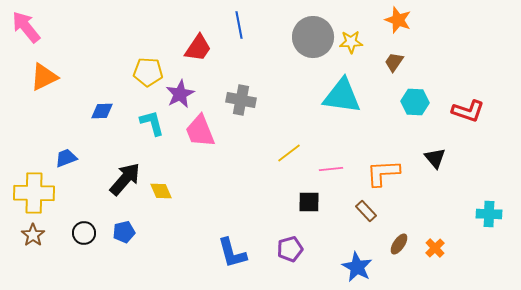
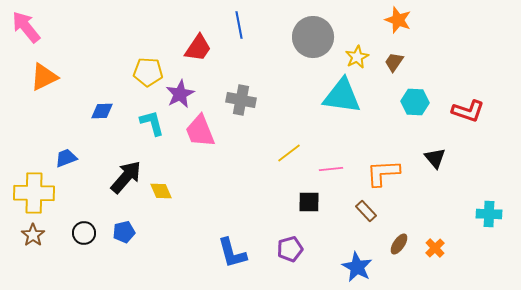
yellow star: moved 6 px right, 15 px down; rotated 25 degrees counterclockwise
black arrow: moved 1 px right, 2 px up
